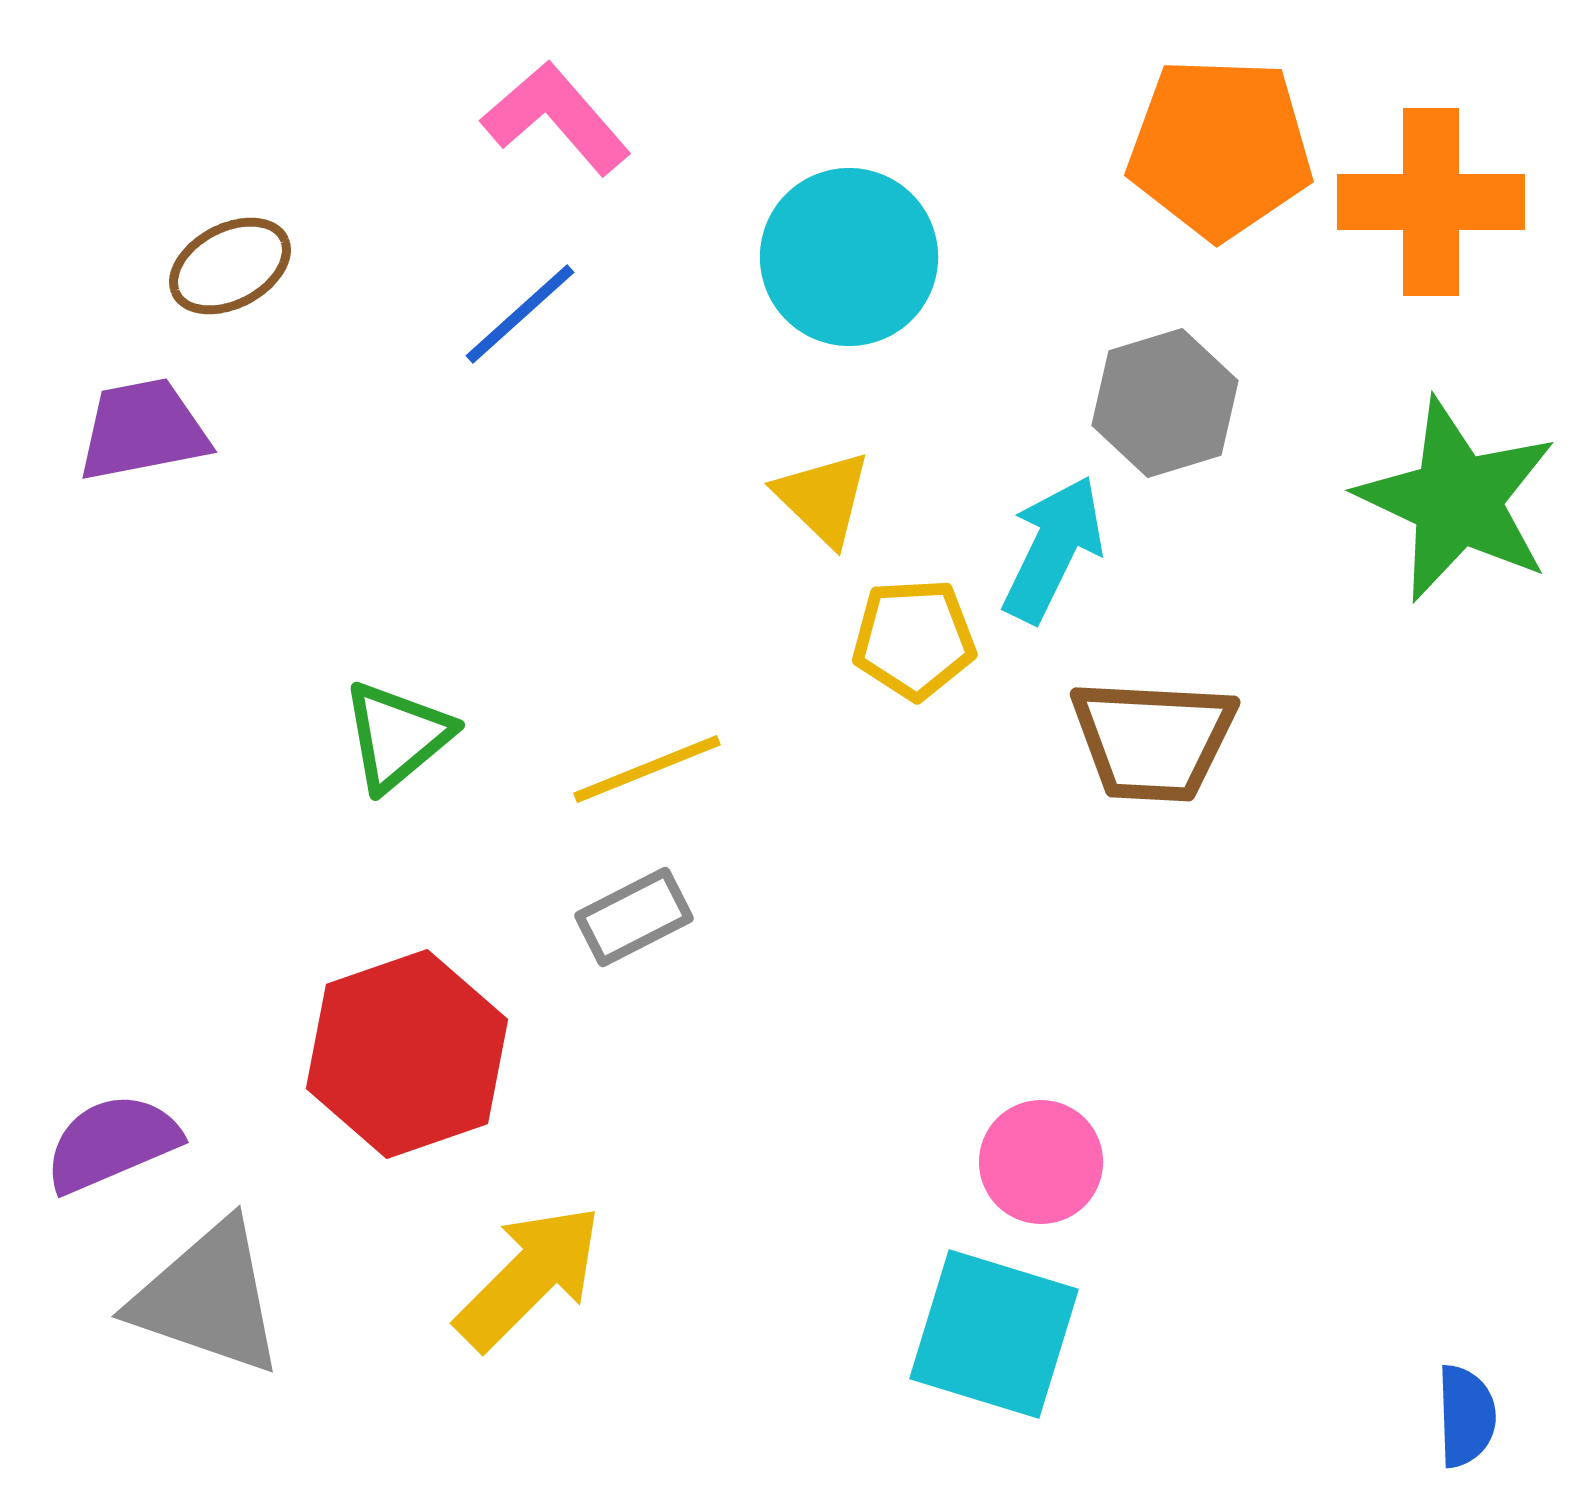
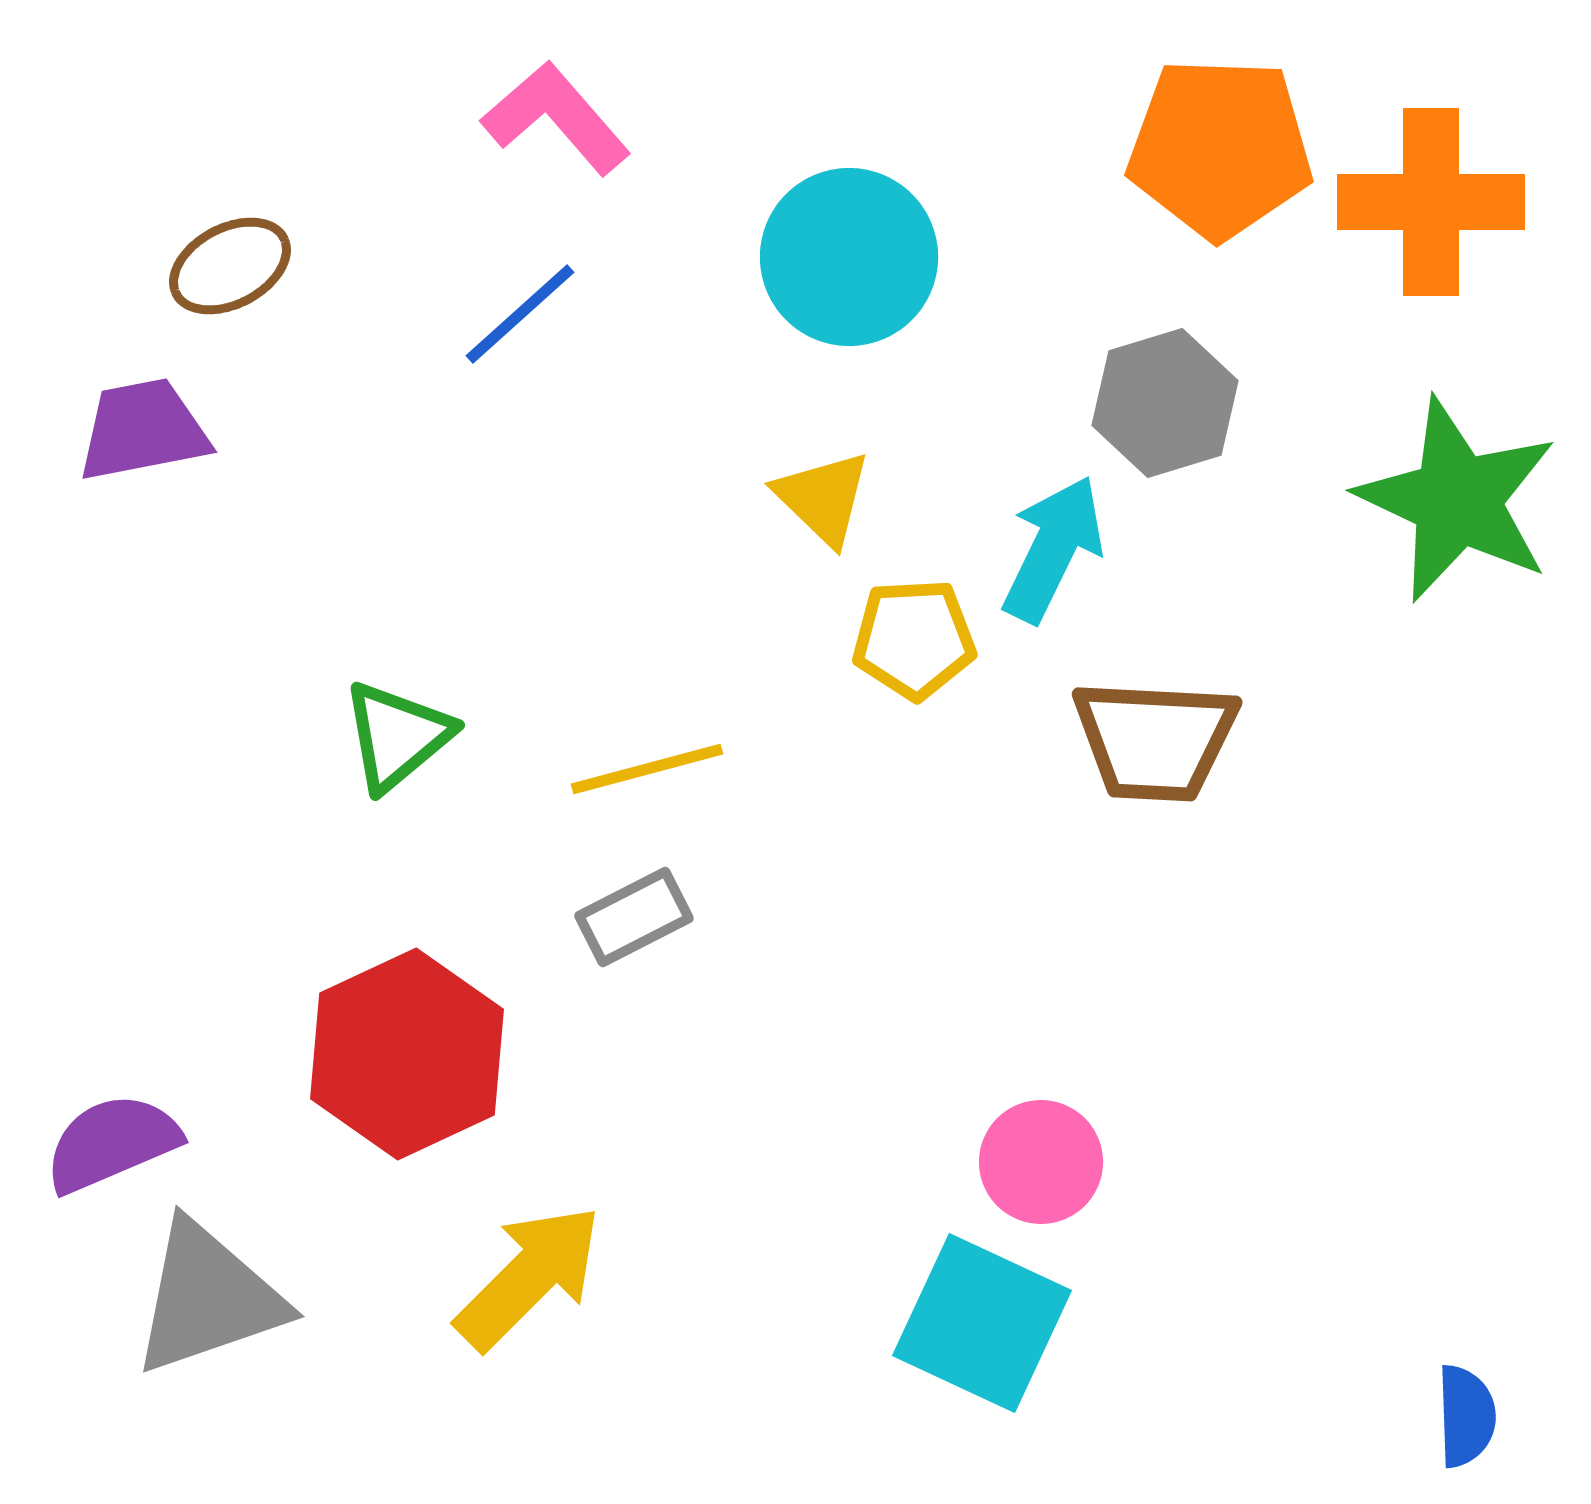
brown trapezoid: moved 2 px right
yellow line: rotated 7 degrees clockwise
red hexagon: rotated 6 degrees counterclockwise
gray triangle: rotated 38 degrees counterclockwise
cyan square: moved 12 px left, 11 px up; rotated 8 degrees clockwise
